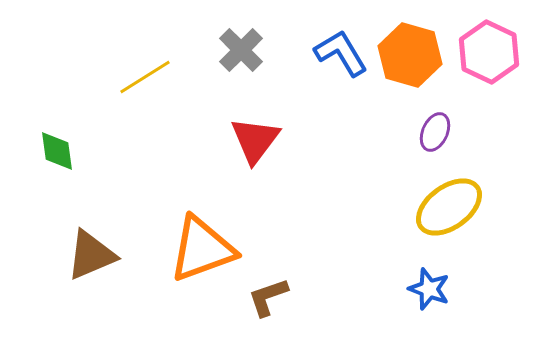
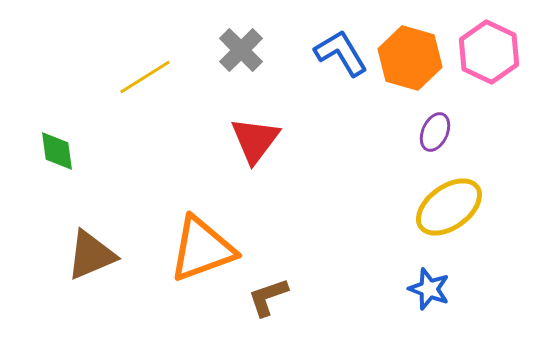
orange hexagon: moved 3 px down
